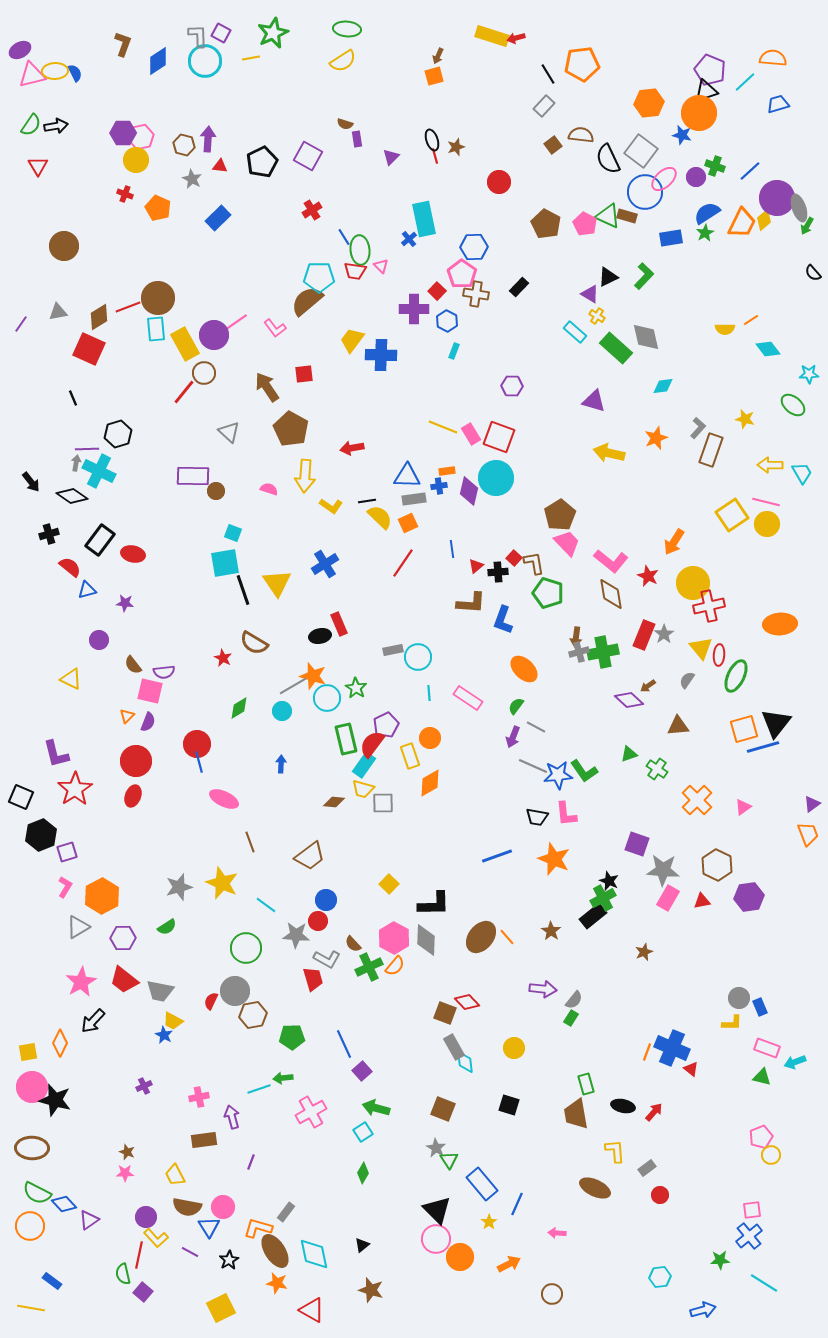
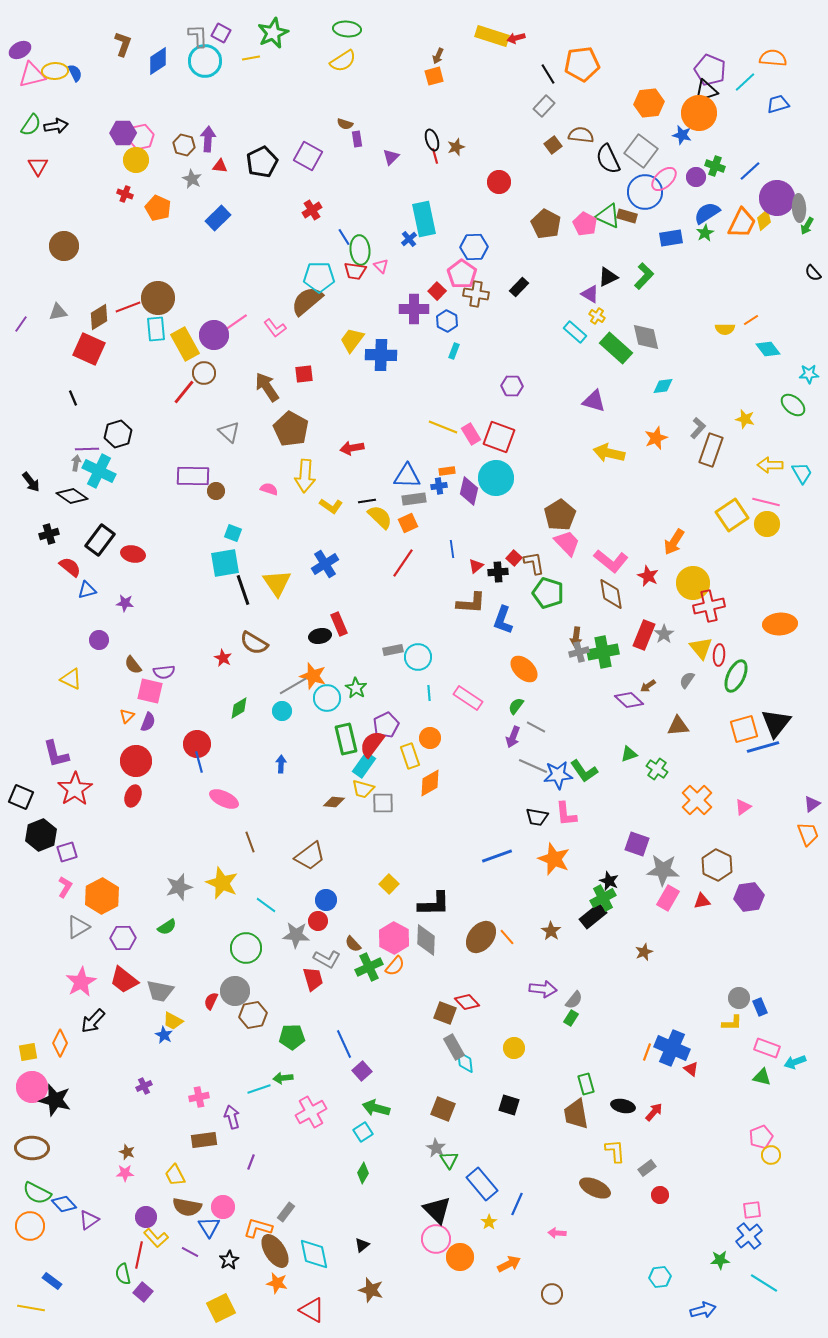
gray ellipse at (799, 208): rotated 16 degrees clockwise
